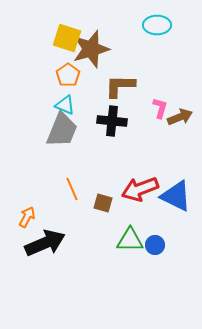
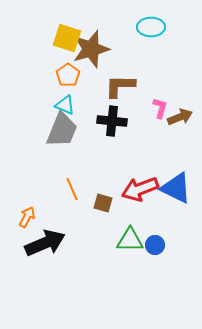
cyan ellipse: moved 6 px left, 2 px down
blue triangle: moved 8 px up
